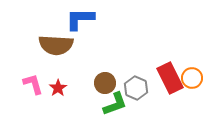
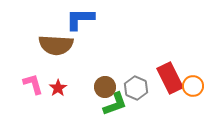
orange circle: moved 1 px right, 8 px down
brown circle: moved 4 px down
